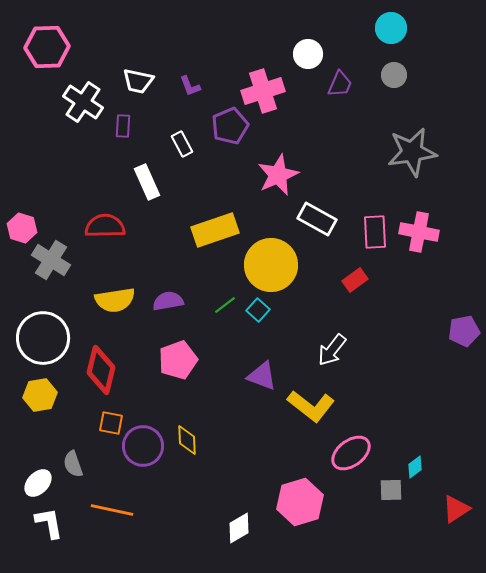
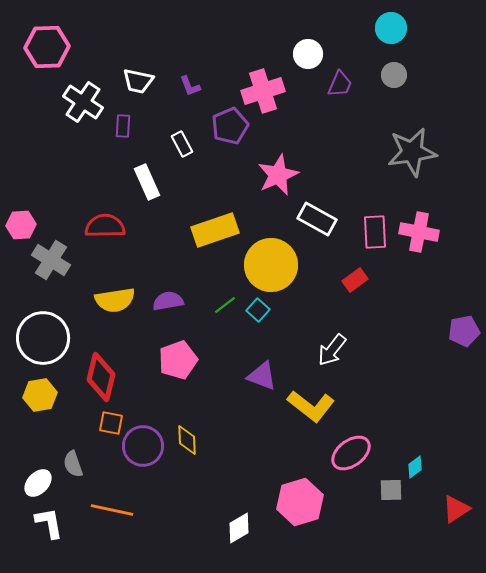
pink hexagon at (22, 228): moved 1 px left, 3 px up; rotated 20 degrees counterclockwise
red diamond at (101, 370): moved 7 px down
